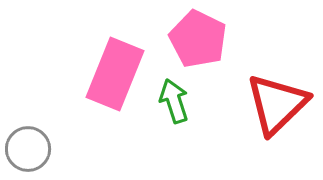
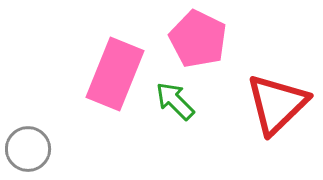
green arrow: moved 1 px right; rotated 27 degrees counterclockwise
